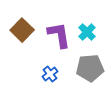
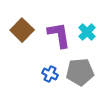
gray pentagon: moved 10 px left, 4 px down
blue cross: rotated 28 degrees counterclockwise
